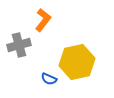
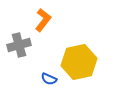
yellow hexagon: moved 2 px right
